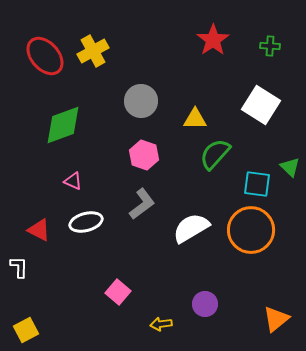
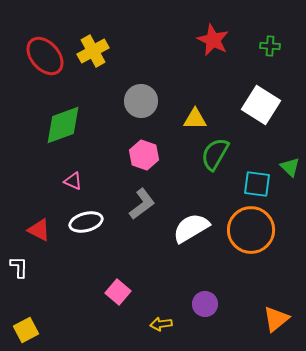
red star: rotated 12 degrees counterclockwise
green semicircle: rotated 12 degrees counterclockwise
